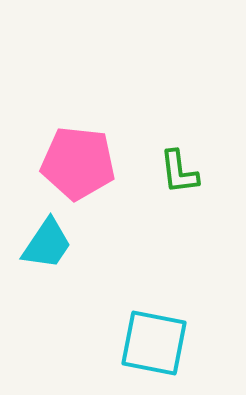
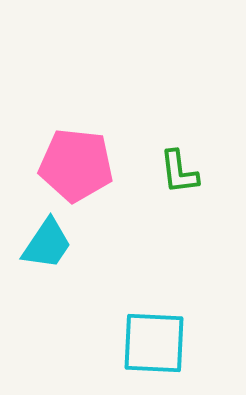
pink pentagon: moved 2 px left, 2 px down
cyan square: rotated 8 degrees counterclockwise
